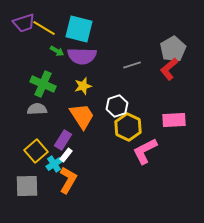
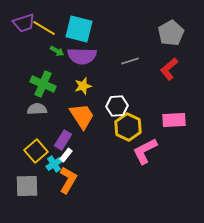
gray pentagon: moved 2 px left, 16 px up
gray line: moved 2 px left, 4 px up
white hexagon: rotated 15 degrees clockwise
